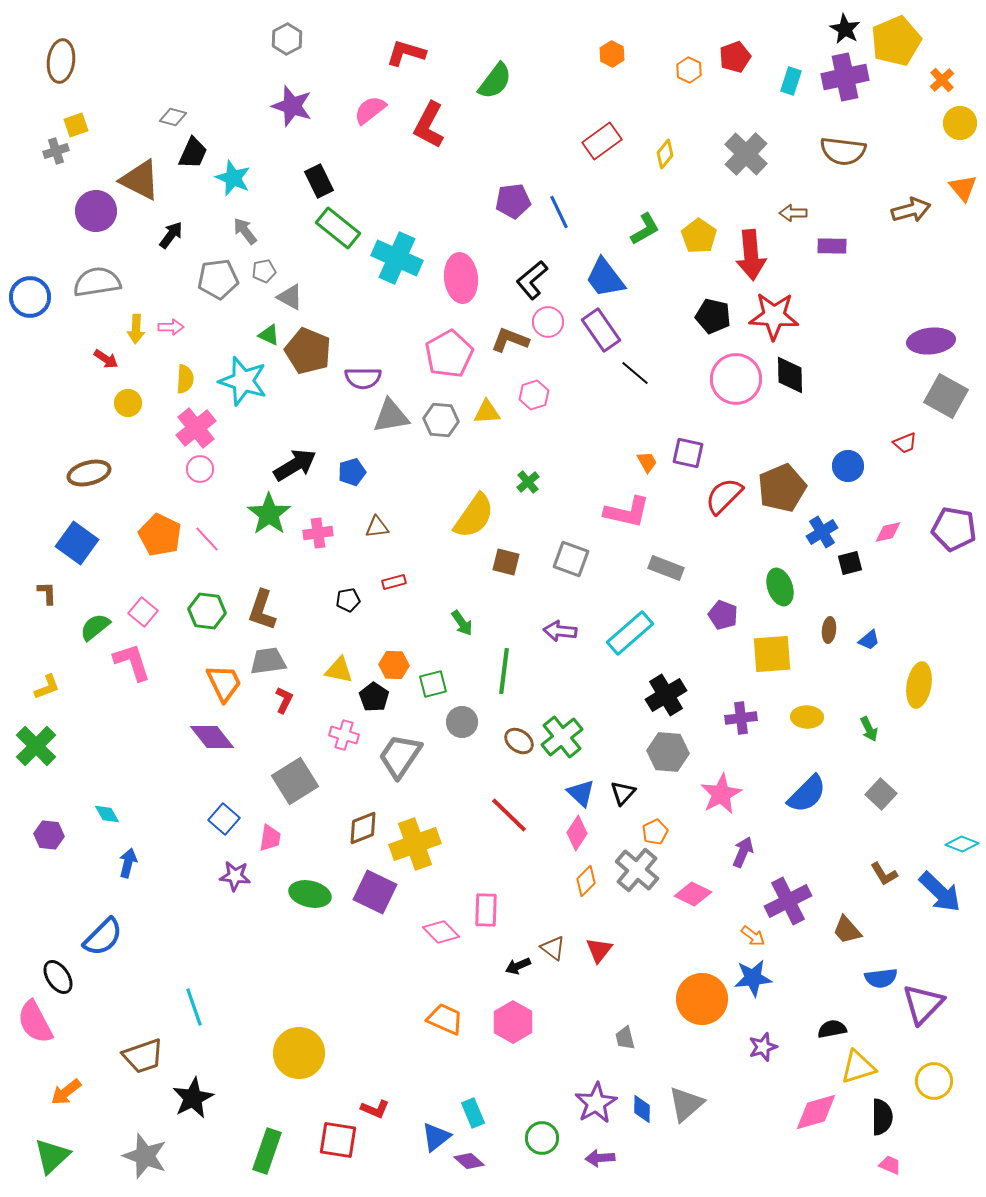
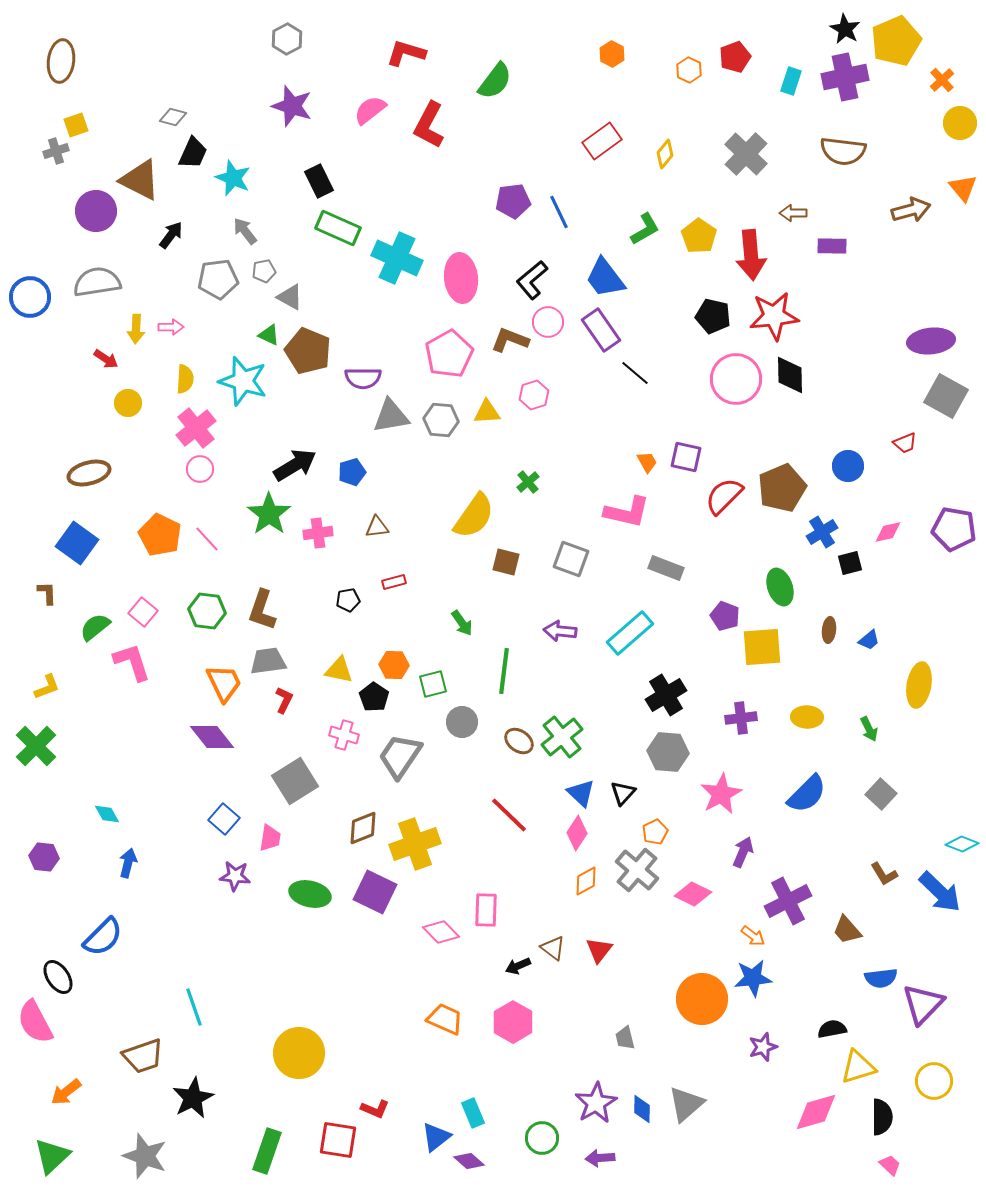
green rectangle at (338, 228): rotated 15 degrees counterclockwise
red star at (774, 316): rotated 9 degrees counterclockwise
purple square at (688, 453): moved 2 px left, 4 px down
purple pentagon at (723, 615): moved 2 px right, 1 px down
yellow square at (772, 654): moved 10 px left, 7 px up
purple hexagon at (49, 835): moved 5 px left, 22 px down
orange diamond at (586, 881): rotated 16 degrees clockwise
pink trapezoid at (890, 1165): rotated 20 degrees clockwise
